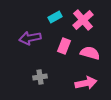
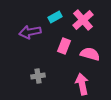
purple arrow: moved 6 px up
pink semicircle: moved 1 px down
gray cross: moved 2 px left, 1 px up
pink arrow: moved 4 px left, 1 px down; rotated 90 degrees counterclockwise
